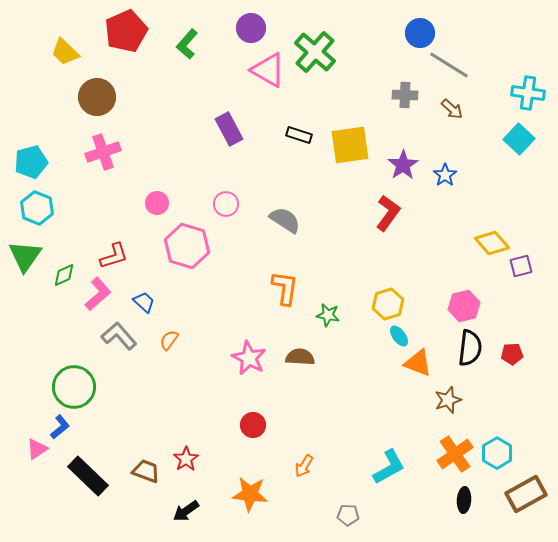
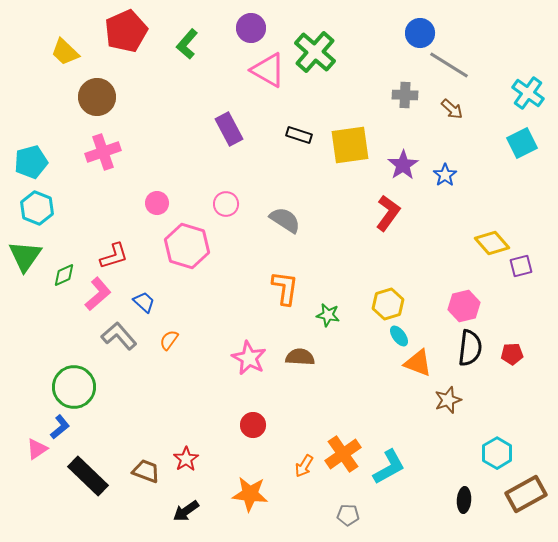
cyan cross at (528, 93): rotated 28 degrees clockwise
cyan square at (519, 139): moved 3 px right, 4 px down; rotated 20 degrees clockwise
orange cross at (455, 454): moved 112 px left
